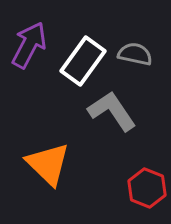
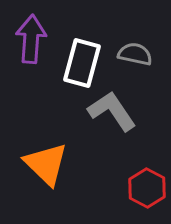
purple arrow: moved 2 px right, 6 px up; rotated 24 degrees counterclockwise
white rectangle: moved 1 px left, 2 px down; rotated 21 degrees counterclockwise
orange triangle: moved 2 px left
red hexagon: rotated 6 degrees clockwise
